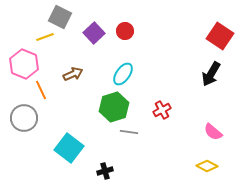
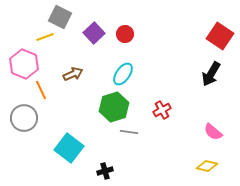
red circle: moved 3 px down
yellow diamond: rotated 15 degrees counterclockwise
